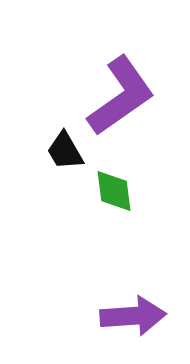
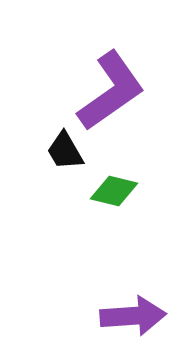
purple L-shape: moved 10 px left, 5 px up
green diamond: rotated 69 degrees counterclockwise
